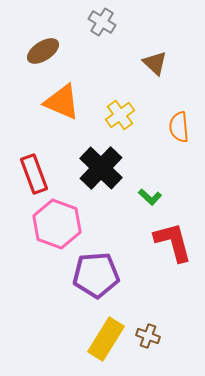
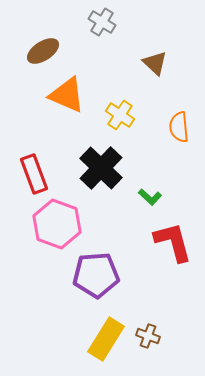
orange triangle: moved 5 px right, 7 px up
yellow cross: rotated 20 degrees counterclockwise
